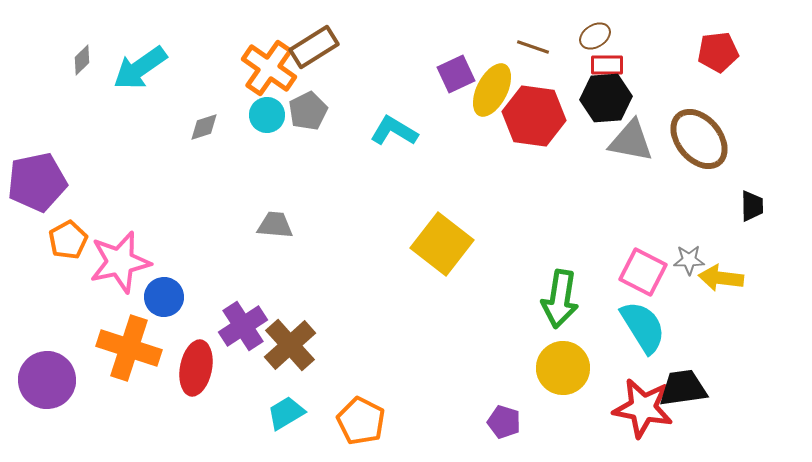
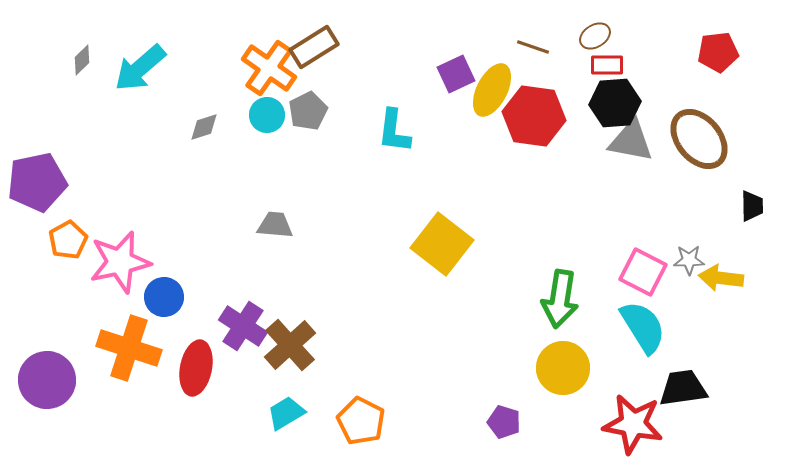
cyan arrow at (140, 68): rotated 6 degrees counterclockwise
black hexagon at (606, 98): moved 9 px right, 5 px down
cyan L-shape at (394, 131): rotated 114 degrees counterclockwise
purple cross at (243, 326): rotated 24 degrees counterclockwise
red star at (643, 408): moved 10 px left, 16 px down
